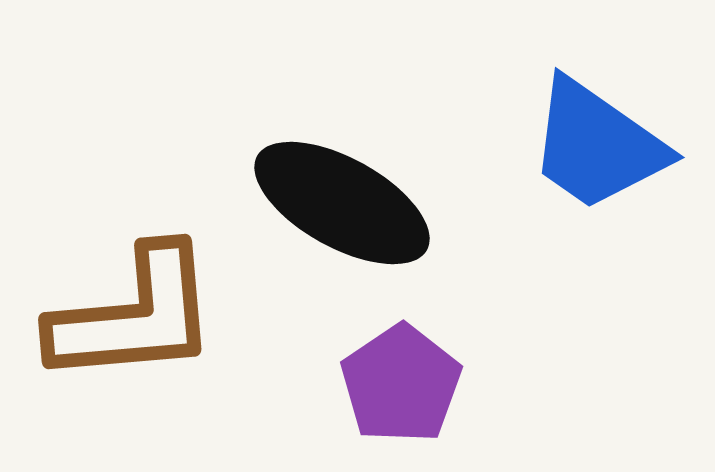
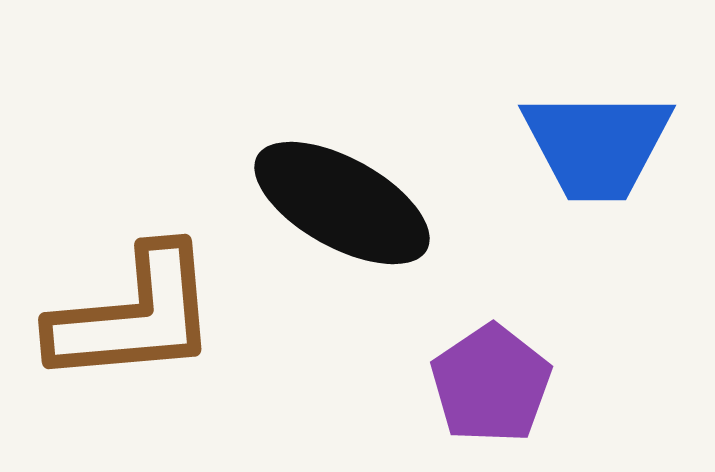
blue trapezoid: rotated 35 degrees counterclockwise
purple pentagon: moved 90 px right
